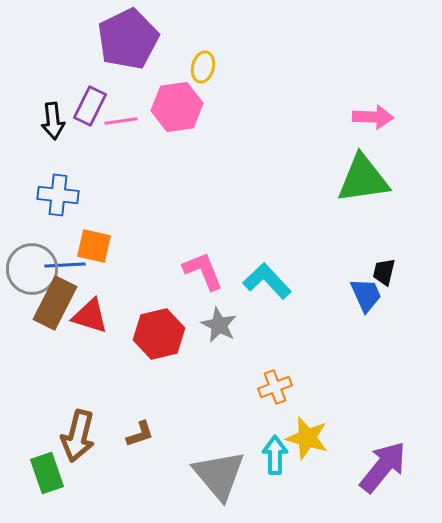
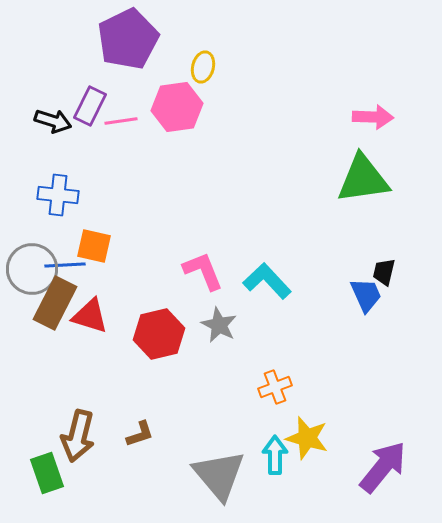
black arrow: rotated 66 degrees counterclockwise
